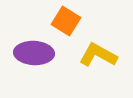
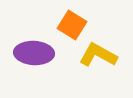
orange square: moved 6 px right, 4 px down
